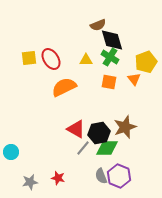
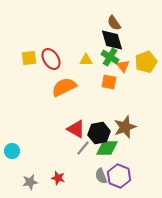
brown semicircle: moved 16 px right, 2 px up; rotated 77 degrees clockwise
orange triangle: moved 11 px left, 13 px up
cyan circle: moved 1 px right, 1 px up
